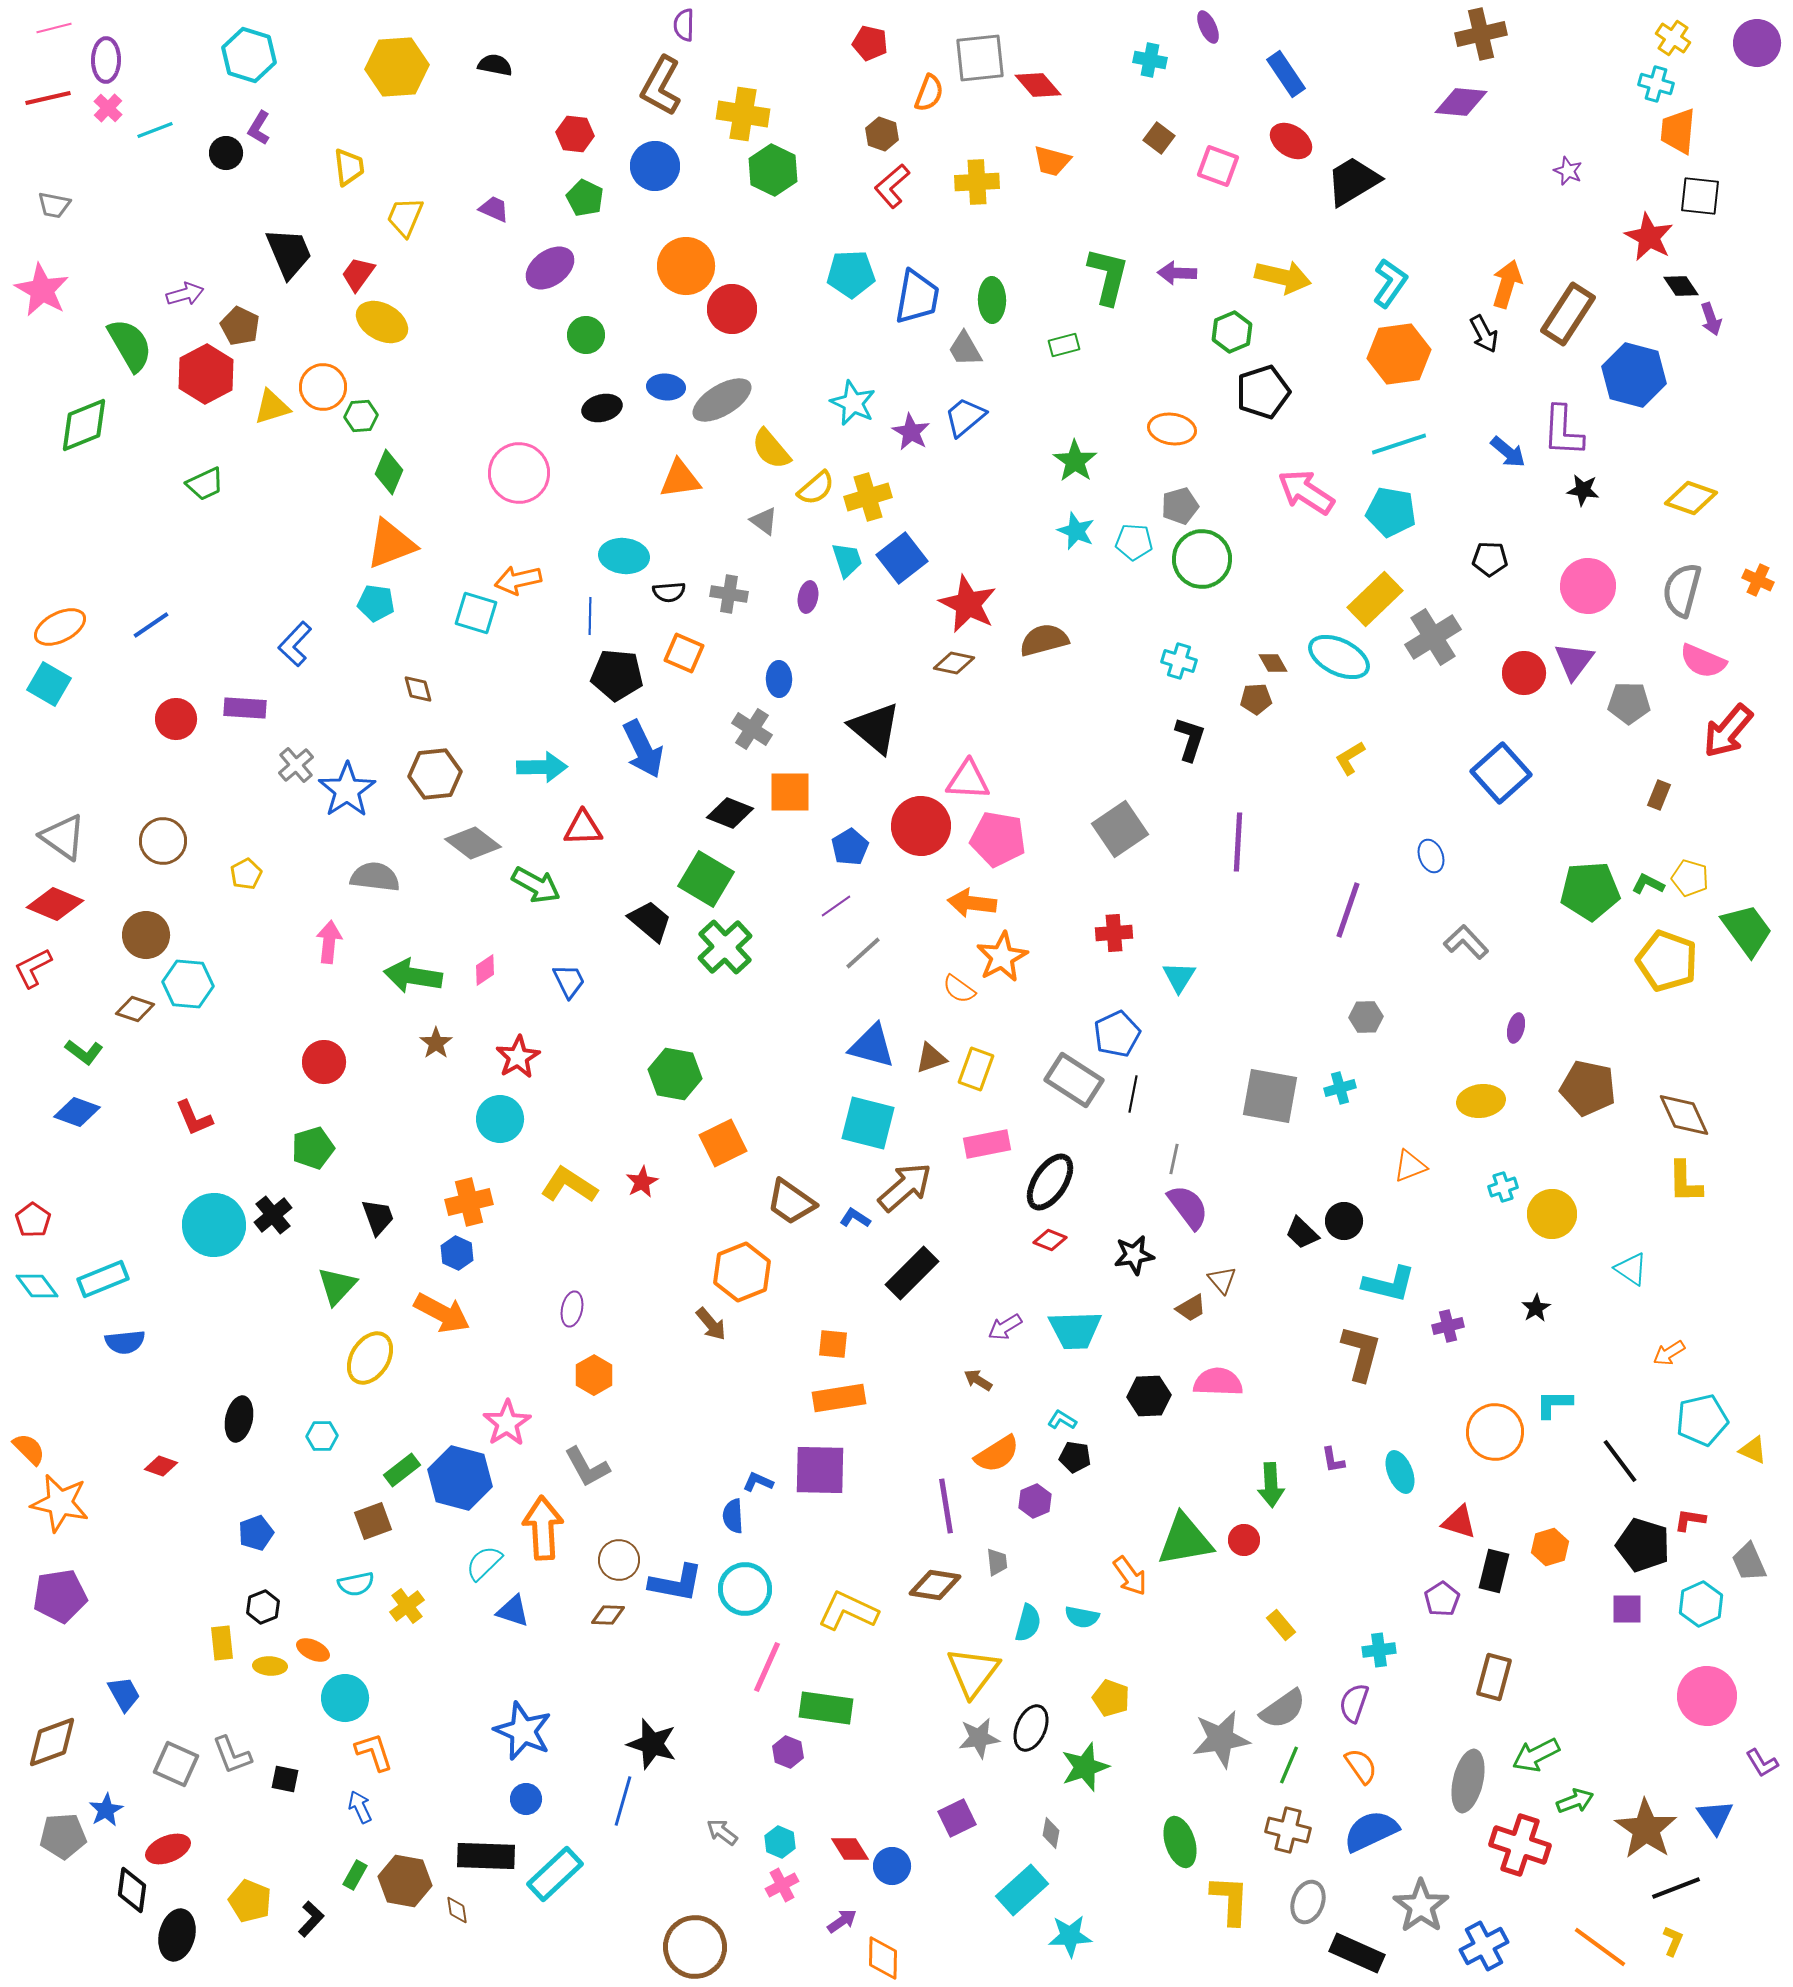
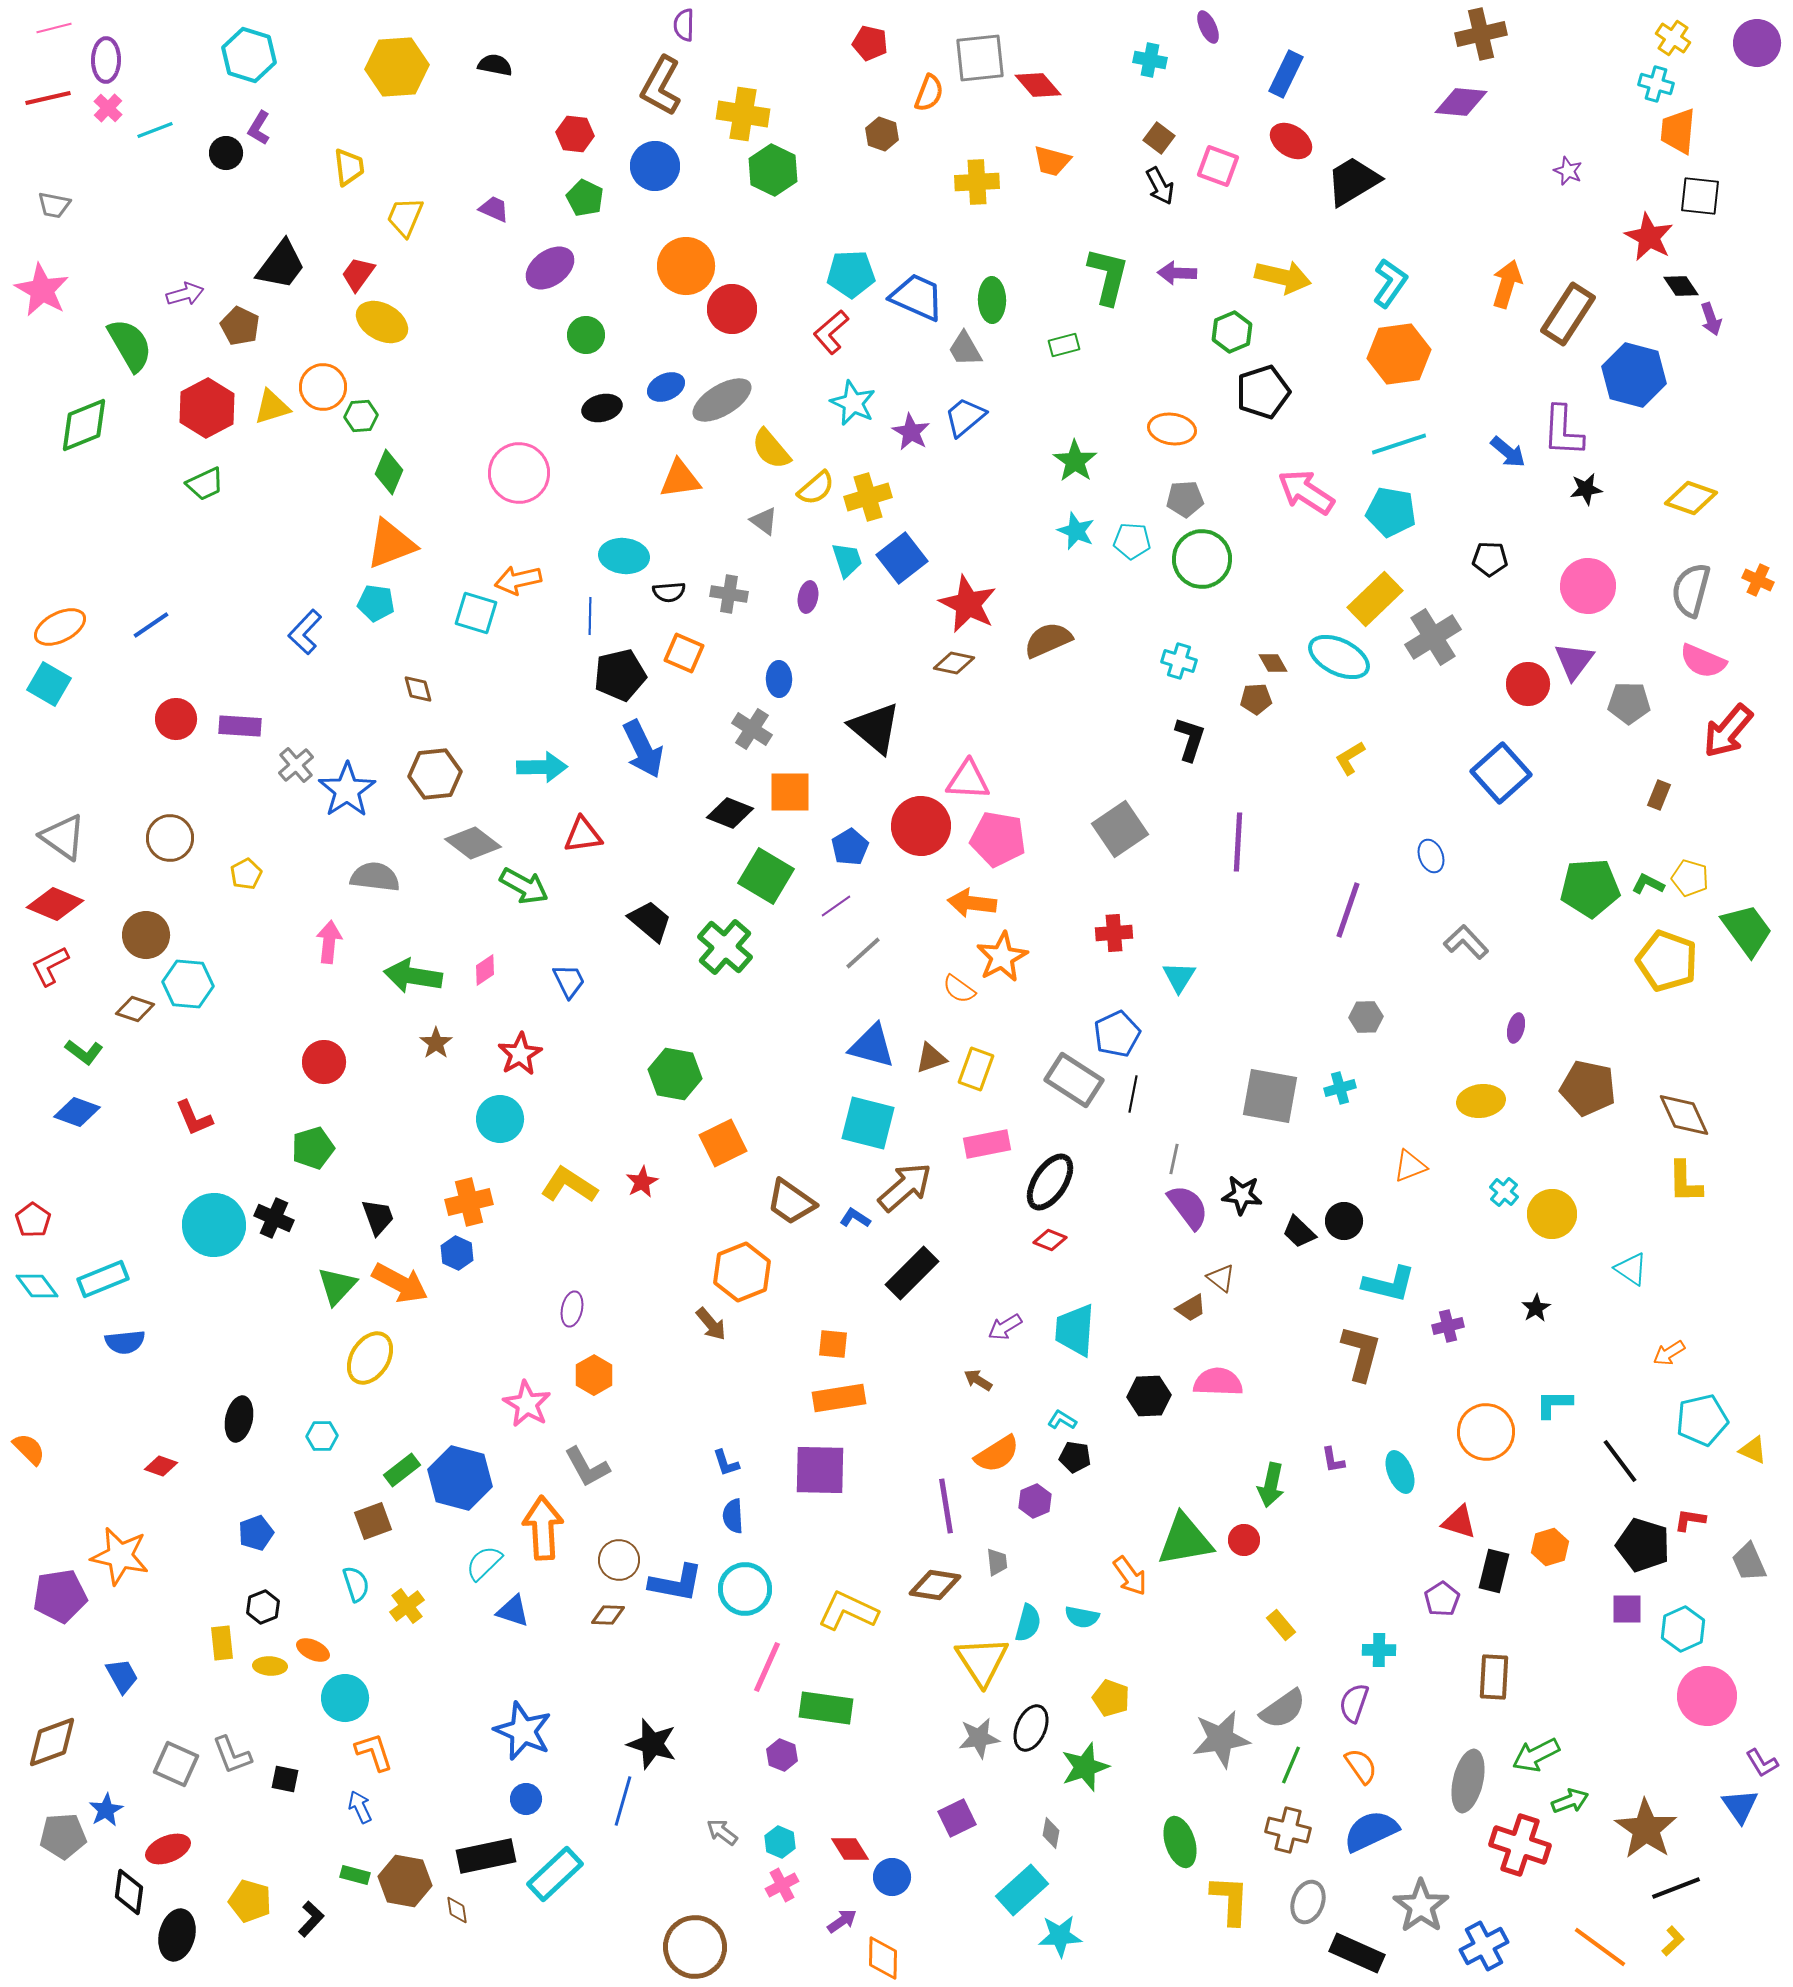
blue rectangle at (1286, 74): rotated 60 degrees clockwise
red L-shape at (892, 186): moved 61 px left, 146 px down
black trapezoid at (289, 253): moved 8 px left, 12 px down; rotated 60 degrees clockwise
blue trapezoid at (917, 297): rotated 76 degrees counterclockwise
black arrow at (1484, 334): moved 324 px left, 148 px up
red hexagon at (206, 374): moved 1 px right, 34 px down
blue ellipse at (666, 387): rotated 30 degrees counterclockwise
black star at (1583, 490): moved 3 px right, 1 px up; rotated 16 degrees counterclockwise
gray pentagon at (1180, 506): moved 5 px right, 7 px up; rotated 12 degrees clockwise
cyan pentagon at (1134, 542): moved 2 px left, 1 px up
gray semicircle at (1682, 590): moved 9 px right
brown semicircle at (1044, 640): moved 4 px right; rotated 9 degrees counterclockwise
blue L-shape at (295, 644): moved 10 px right, 12 px up
red circle at (1524, 673): moved 4 px right, 11 px down
black pentagon at (617, 675): moved 3 px right; rotated 18 degrees counterclockwise
purple rectangle at (245, 708): moved 5 px left, 18 px down
red triangle at (583, 828): moved 7 px down; rotated 6 degrees counterclockwise
brown circle at (163, 841): moved 7 px right, 3 px up
green square at (706, 879): moved 60 px right, 3 px up
green arrow at (536, 885): moved 12 px left, 1 px down
green pentagon at (1590, 891): moved 3 px up
green cross at (725, 947): rotated 6 degrees counterclockwise
red L-shape at (33, 968): moved 17 px right, 2 px up
red star at (518, 1057): moved 2 px right, 3 px up
cyan cross at (1503, 1187): moved 1 px right, 5 px down; rotated 32 degrees counterclockwise
black cross at (273, 1215): moved 1 px right, 3 px down; rotated 27 degrees counterclockwise
black trapezoid at (1302, 1233): moved 3 px left, 1 px up
black star at (1134, 1255): moved 108 px right, 60 px up; rotated 15 degrees clockwise
brown triangle at (1222, 1280): moved 1 px left, 2 px up; rotated 12 degrees counterclockwise
orange arrow at (442, 1313): moved 42 px left, 30 px up
cyan trapezoid at (1075, 1330): rotated 96 degrees clockwise
pink star at (507, 1423): moved 20 px right, 19 px up; rotated 9 degrees counterclockwise
orange circle at (1495, 1432): moved 9 px left
blue L-shape at (758, 1482): moved 32 px left, 19 px up; rotated 132 degrees counterclockwise
green arrow at (1271, 1485): rotated 15 degrees clockwise
orange star at (60, 1503): moved 60 px right, 53 px down
cyan semicircle at (356, 1584): rotated 96 degrees counterclockwise
cyan hexagon at (1701, 1604): moved 18 px left, 25 px down
cyan cross at (1379, 1650): rotated 8 degrees clockwise
yellow triangle at (973, 1672): moved 9 px right, 11 px up; rotated 10 degrees counterclockwise
brown rectangle at (1494, 1677): rotated 12 degrees counterclockwise
blue trapezoid at (124, 1694): moved 2 px left, 18 px up
purple hexagon at (788, 1752): moved 6 px left, 3 px down
green line at (1289, 1765): moved 2 px right
green arrow at (1575, 1801): moved 5 px left
blue triangle at (1715, 1817): moved 25 px right, 11 px up
black rectangle at (486, 1856): rotated 14 degrees counterclockwise
blue circle at (892, 1866): moved 11 px down
green rectangle at (355, 1875): rotated 76 degrees clockwise
black diamond at (132, 1890): moved 3 px left, 2 px down
yellow pentagon at (250, 1901): rotated 6 degrees counterclockwise
cyan star at (1070, 1936): moved 10 px left
yellow L-shape at (1673, 1941): rotated 24 degrees clockwise
